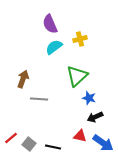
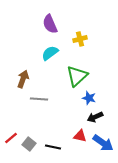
cyan semicircle: moved 4 px left, 6 px down
